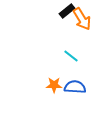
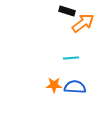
black rectangle: rotated 56 degrees clockwise
orange arrow: moved 1 px right, 4 px down; rotated 95 degrees counterclockwise
cyan line: moved 2 px down; rotated 42 degrees counterclockwise
